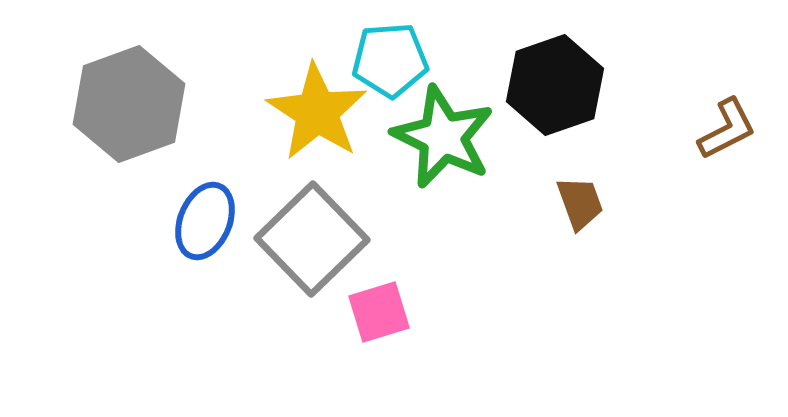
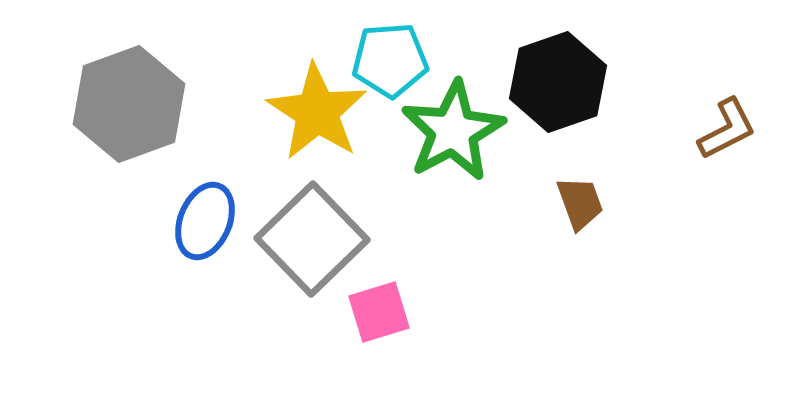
black hexagon: moved 3 px right, 3 px up
green star: moved 10 px right, 6 px up; rotated 18 degrees clockwise
